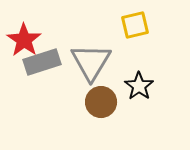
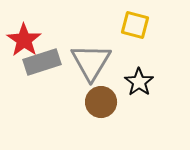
yellow square: rotated 28 degrees clockwise
black star: moved 4 px up
